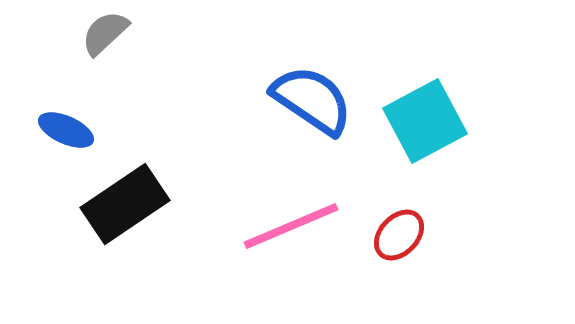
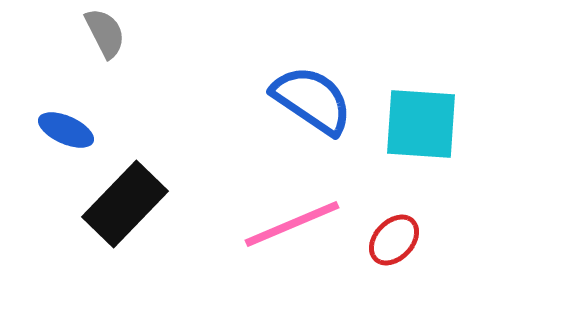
gray semicircle: rotated 106 degrees clockwise
cyan square: moved 4 px left, 3 px down; rotated 32 degrees clockwise
black rectangle: rotated 12 degrees counterclockwise
pink line: moved 1 px right, 2 px up
red ellipse: moved 5 px left, 5 px down
